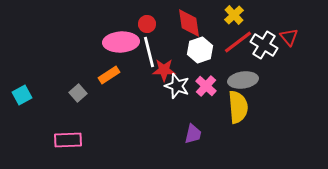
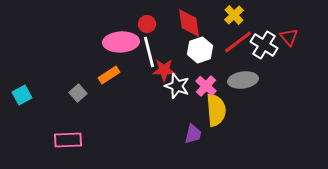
yellow semicircle: moved 22 px left, 3 px down
